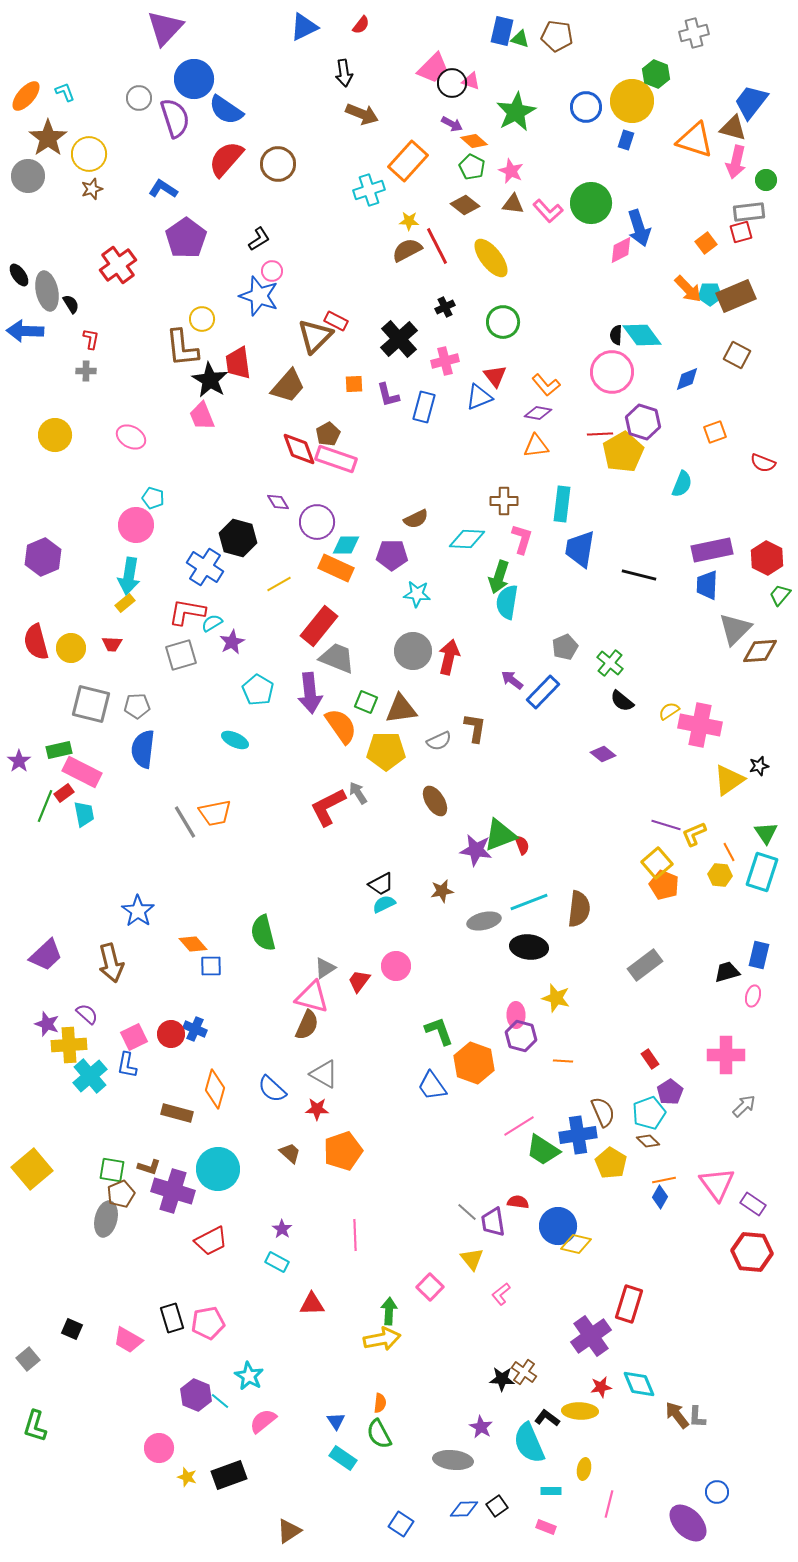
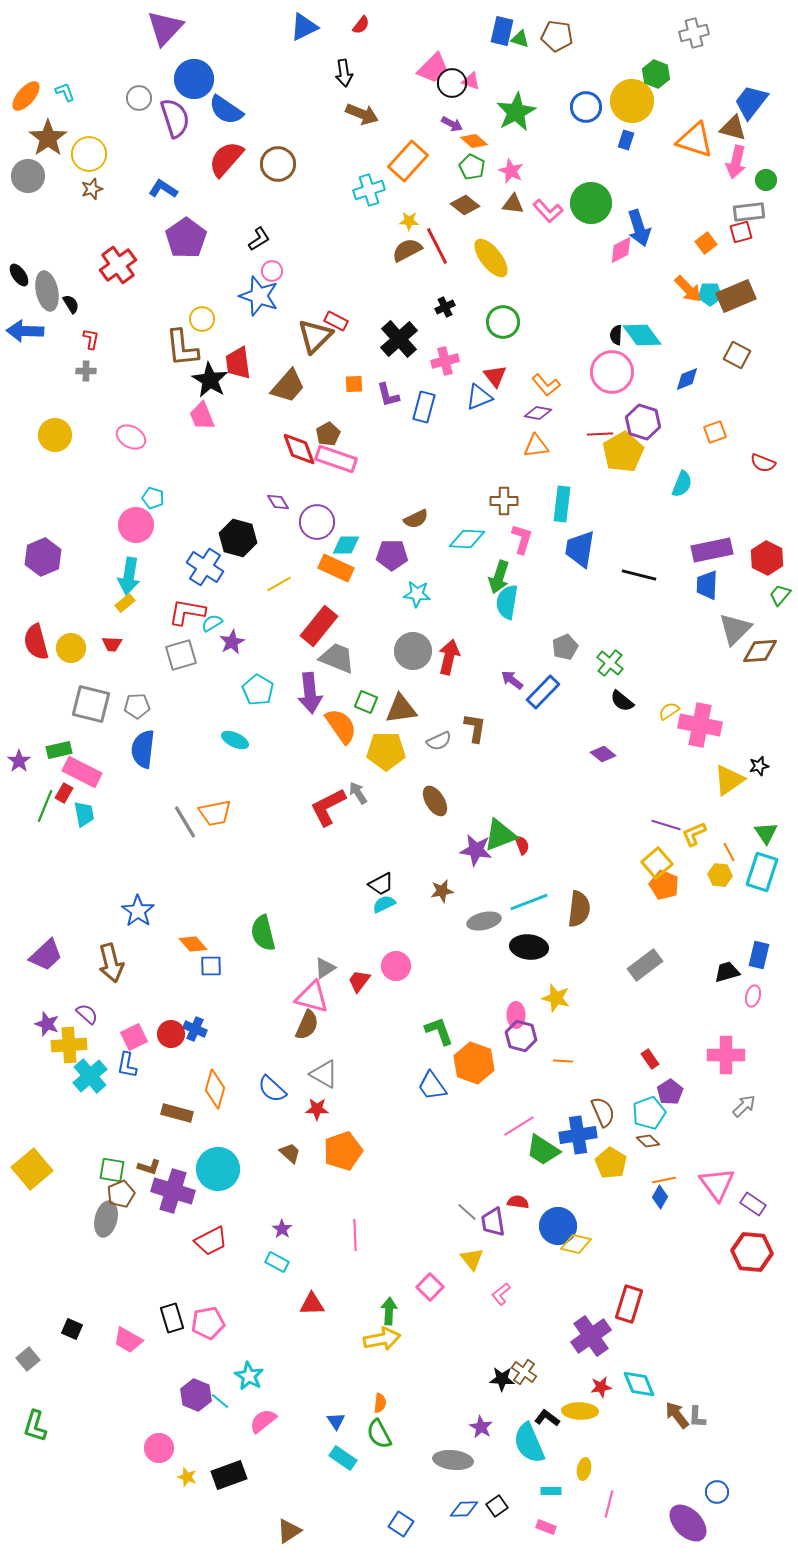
red rectangle at (64, 793): rotated 24 degrees counterclockwise
